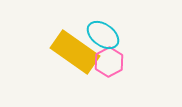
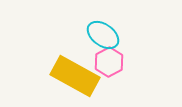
yellow rectangle: moved 24 px down; rotated 6 degrees counterclockwise
